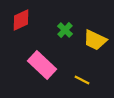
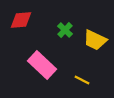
red diamond: rotated 20 degrees clockwise
